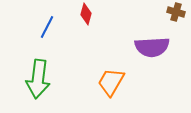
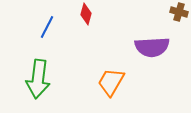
brown cross: moved 3 px right
